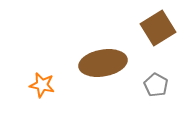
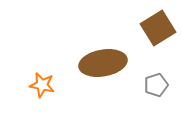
gray pentagon: rotated 25 degrees clockwise
